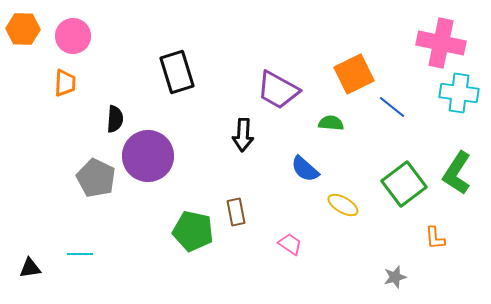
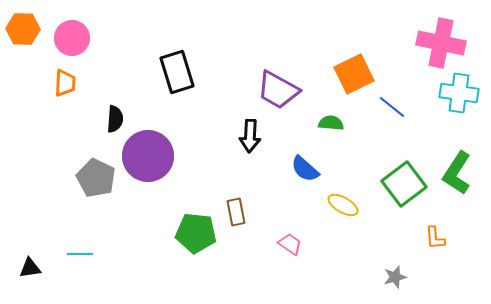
pink circle: moved 1 px left, 2 px down
black arrow: moved 7 px right, 1 px down
green pentagon: moved 3 px right, 2 px down; rotated 6 degrees counterclockwise
